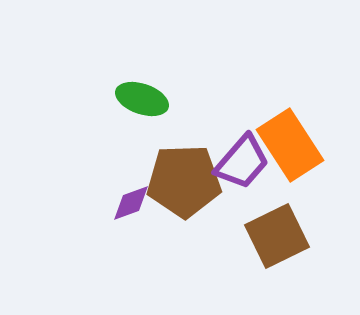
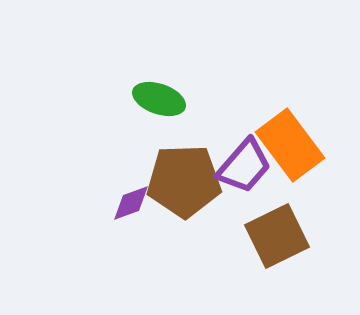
green ellipse: moved 17 px right
orange rectangle: rotated 4 degrees counterclockwise
purple trapezoid: moved 2 px right, 4 px down
